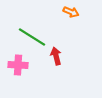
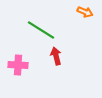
orange arrow: moved 14 px right
green line: moved 9 px right, 7 px up
